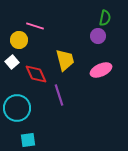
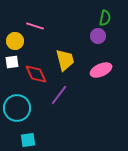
yellow circle: moved 4 px left, 1 px down
white square: rotated 32 degrees clockwise
purple line: rotated 55 degrees clockwise
